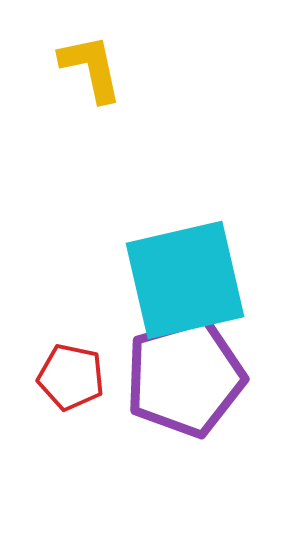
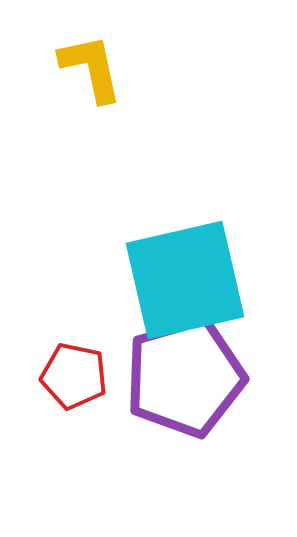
red pentagon: moved 3 px right, 1 px up
